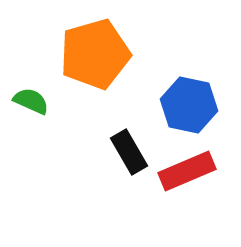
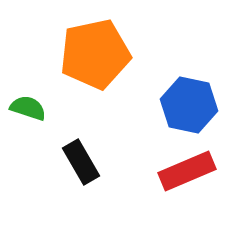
orange pentagon: rotated 4 degrees clockwise
green semicircle: moved 3 px left, 7 px down; rotated 6 degrees counterclockwise
black rectangle: moved 48 px left, 10 px down
